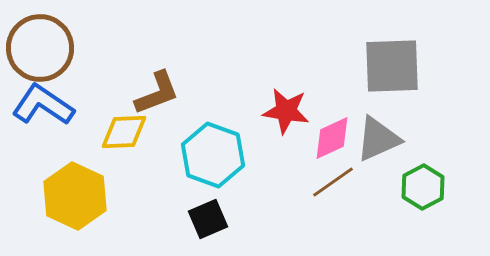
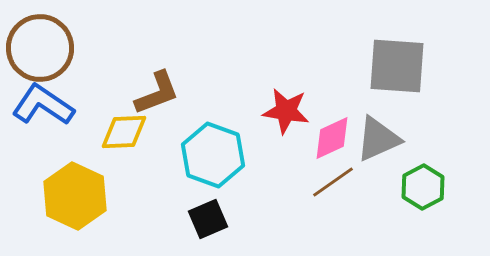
gray square: moved 5 px right; rotated 6 degrees clockwise
